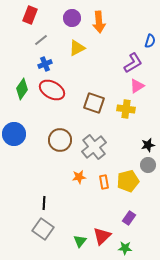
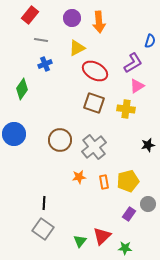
red rectangle: rotated 18 degrees clockwise
gray line: rotated 48 degrees clockwise
red ellipse: moved 43 px right, 19 px up
gray circle: moved 39 px down
purple rectangle: moved 4 px up
